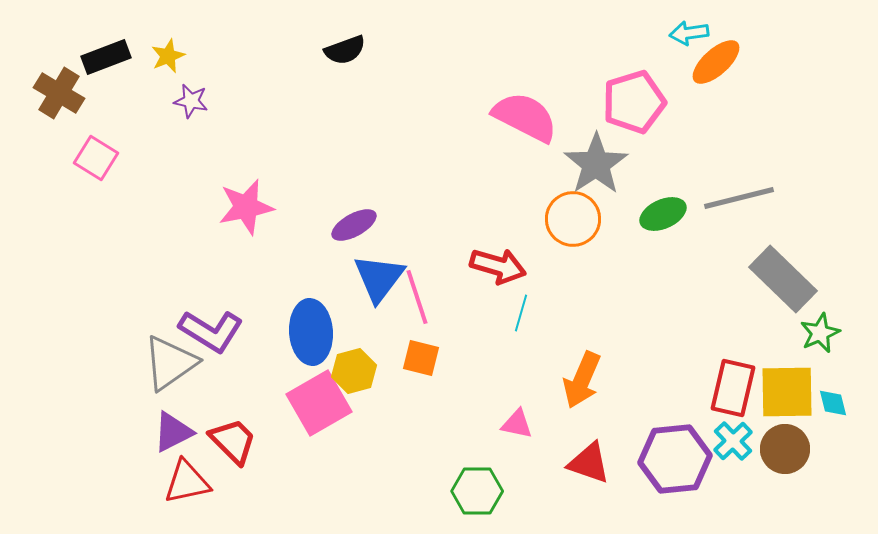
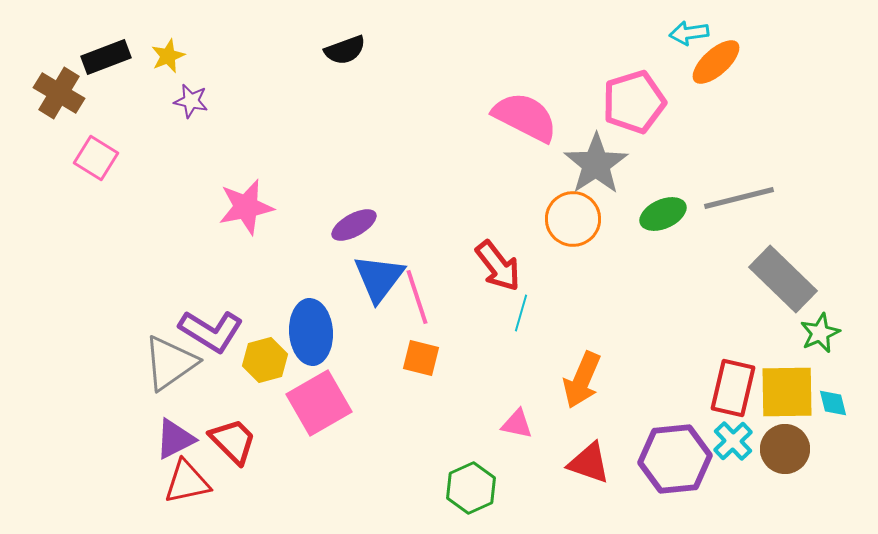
red arrow at (498, 266): rotated 36 degrees clockwise
yellow hexagon at (354, 371): moved 89 px left, 11 px up
purple triangle at (173, 432): moved 2 px right, 7 px down
green hexagon at (477, 491): moved 6 px left, 3 px up; rotated 24 degrees counterclockwise
